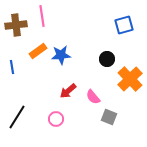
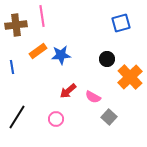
blue square: moved 3 px left, 2 px up
orange cross: moved 2 px up
pink semicircle: rotated 21 degrees counterclockwise
gray square: rotated 21 degrees clockwise
